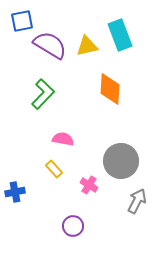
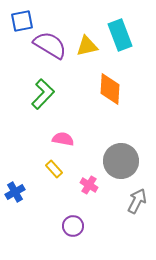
blue cross: rotated 18 degrees counterclockwise
